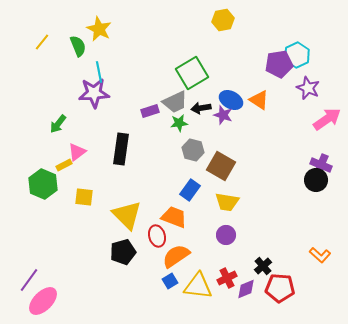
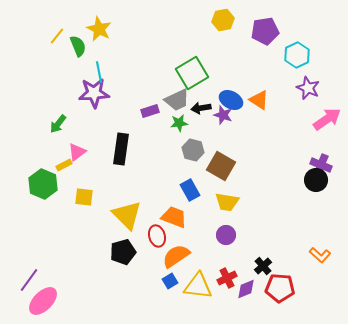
yellow line at (42, 42): moved 15 px right, 6 px up
purple pentagon at (279, 64): moved 14 px left, 33 px up
gray trapezoid at (175, 102): moved 2 px right, 2 px up
blue rectangle at (190, 190): rotated 65 degrees counterclockwise
